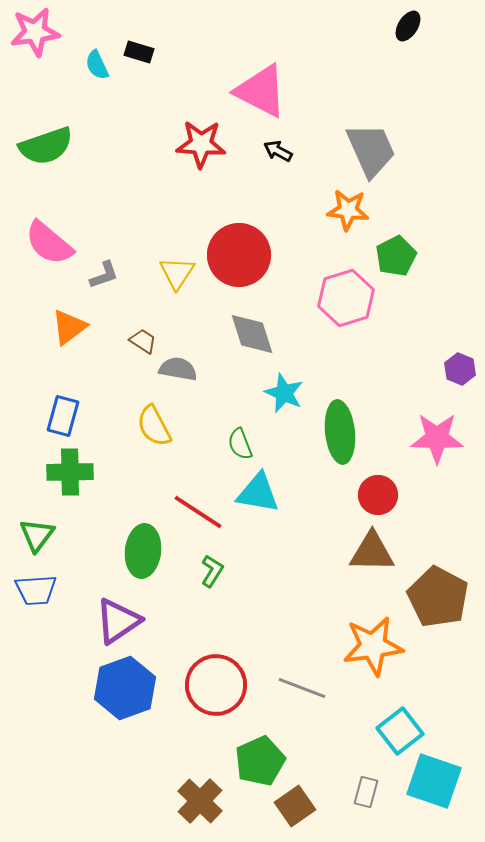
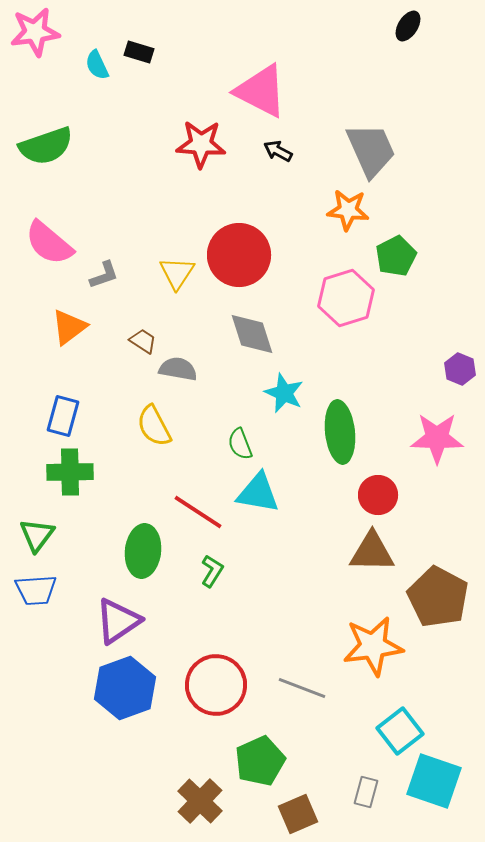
brown square at (295, 806): moved 3 px right, 8 px down; rotated 12 degrees clockwise
